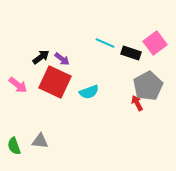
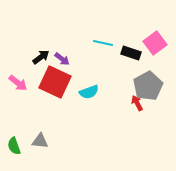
cyan line: moved 2 px left; rotated 12 degrees counterclockwise
pink arrow: moved 2 px up
